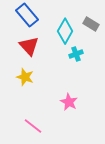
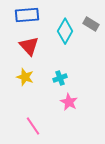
blue rectangle: rotated 55 degrees counterclockwise
cyan cross: moved 16 px left, 24 px down
pink line: rotated 18 degrees clockwise
